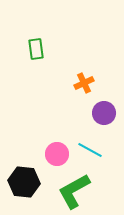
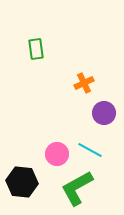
black hexagon: moved 2 px left
green L-shape: moved 3 px right, 3 px up
